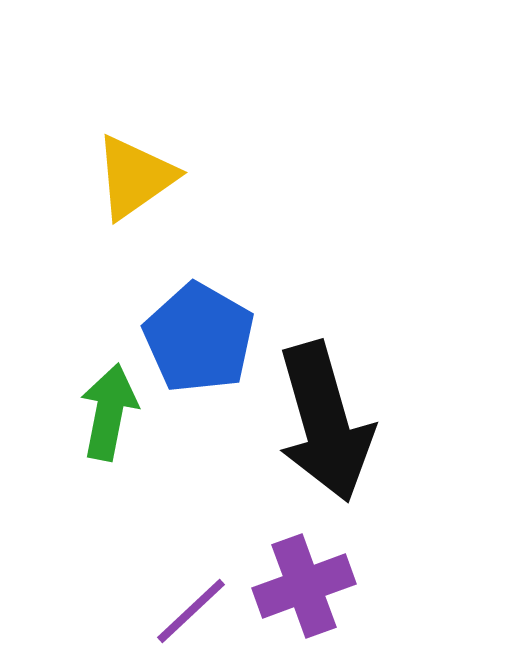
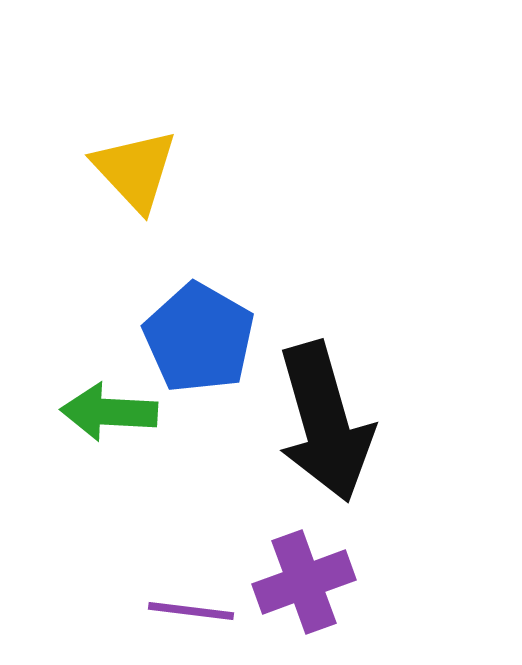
yellow triangle: moved 7 px up; rotated 38 degrees counterclockwise
green arrow: rotated 98 degrees counterclockwise
purple cross: moved 4 px up
purple line: rotated 50 degrees clockwise
